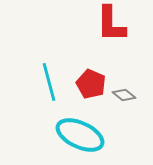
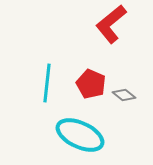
red L-shape: rotated 51 degrees clockwise
cyan line: moved 2 px left, 1 px down; rotated 21 degrees clockwise
